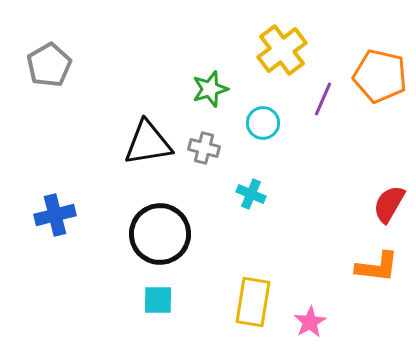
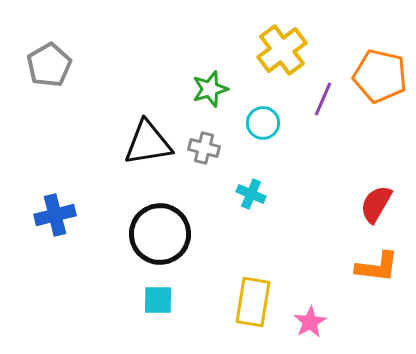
red semicircle: moved 13 px left
